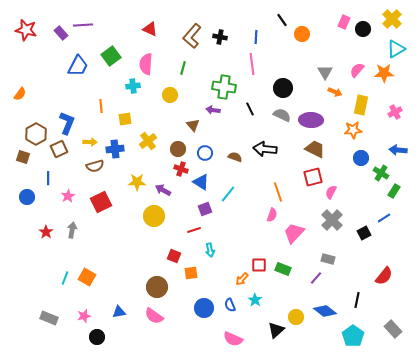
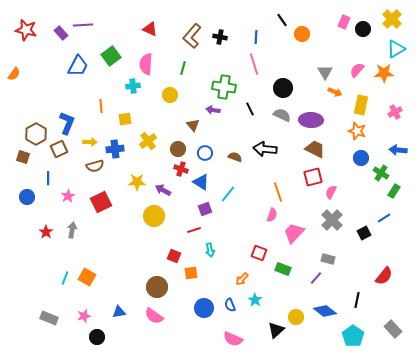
pink line at (252, 64): moved 2 px right; rotated 10 degrees counterclockwise
orange semicircle at (20, 94): moved 6 px left, 20 px up
orange star at (353, 130): moved 4 px right, 1 px down; rotated 24 degrees clockwise
red square at (259, 265): moved 12 px up; rotated 21 degrees clockwise
